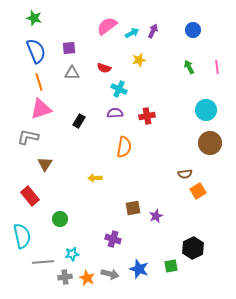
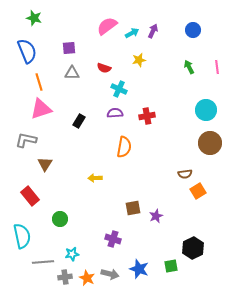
blue semicircle: moved 9 px left
gray L-shape: moved 2 px left, 3 px down
